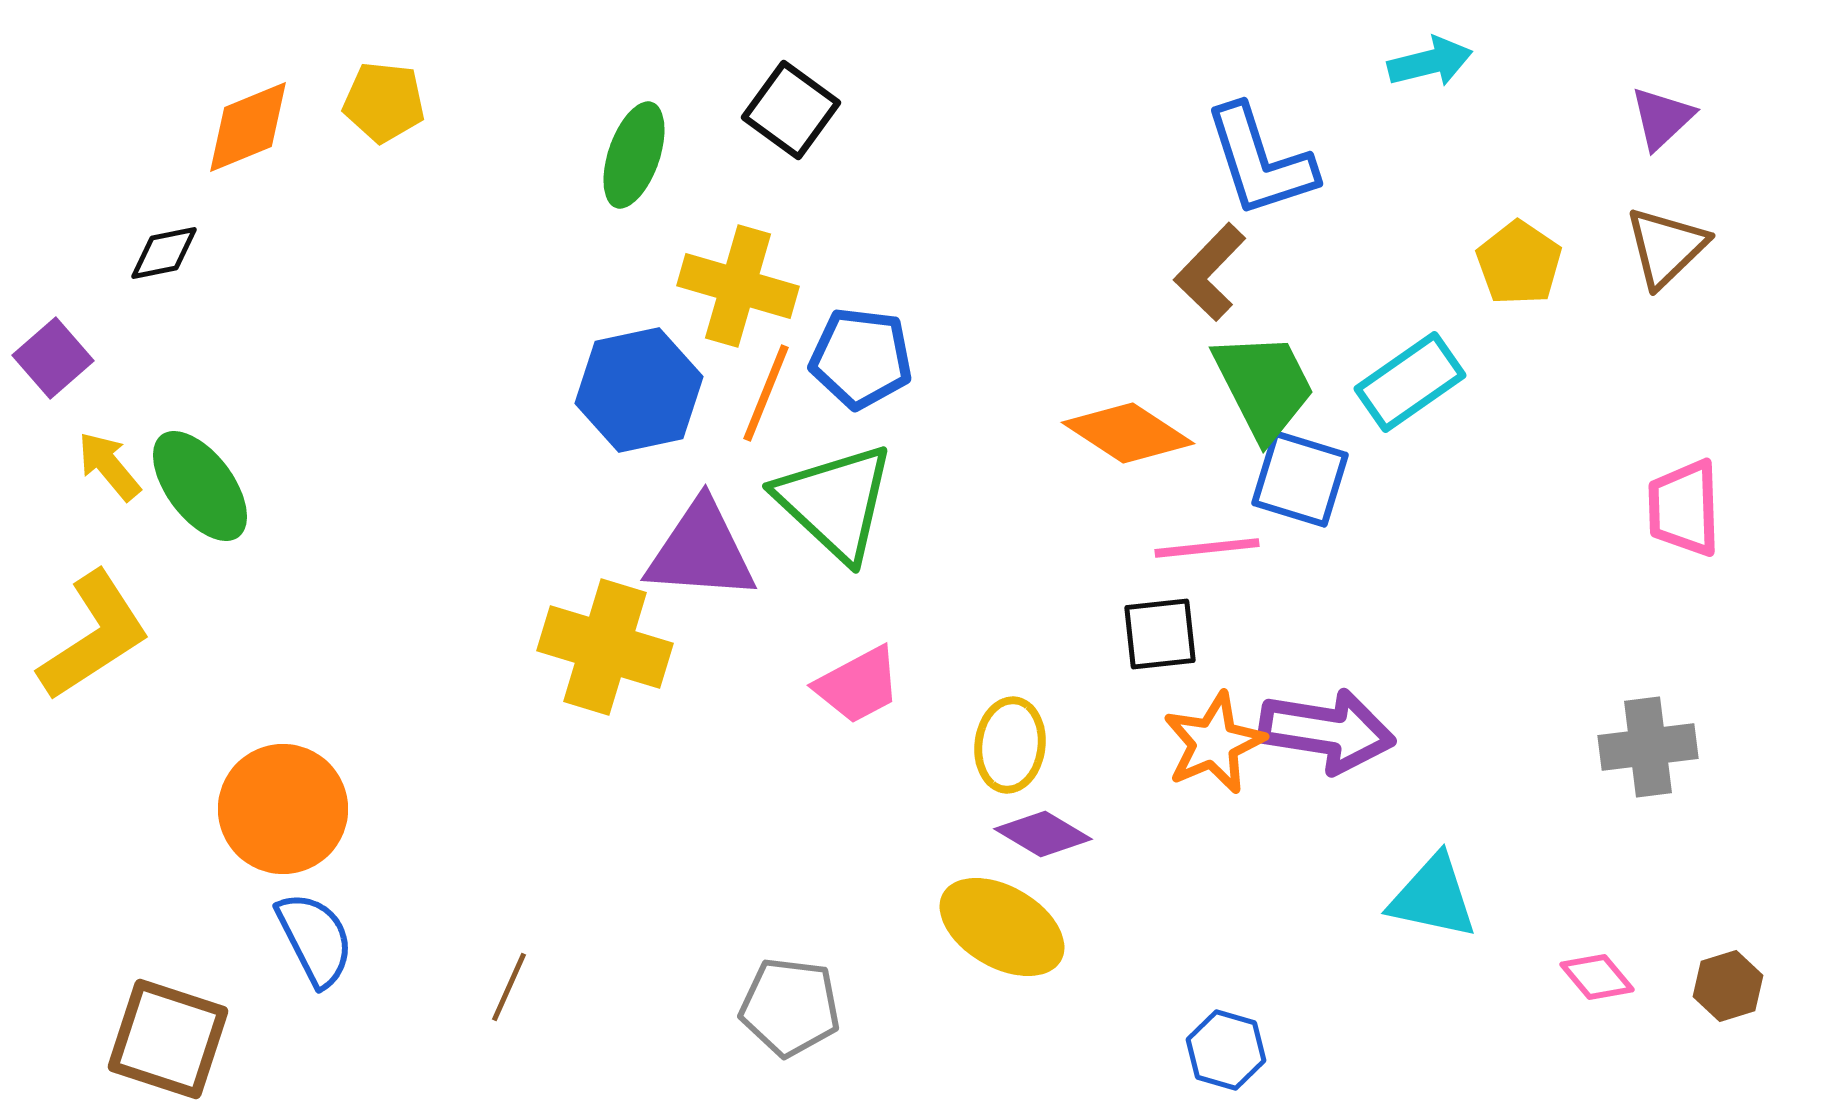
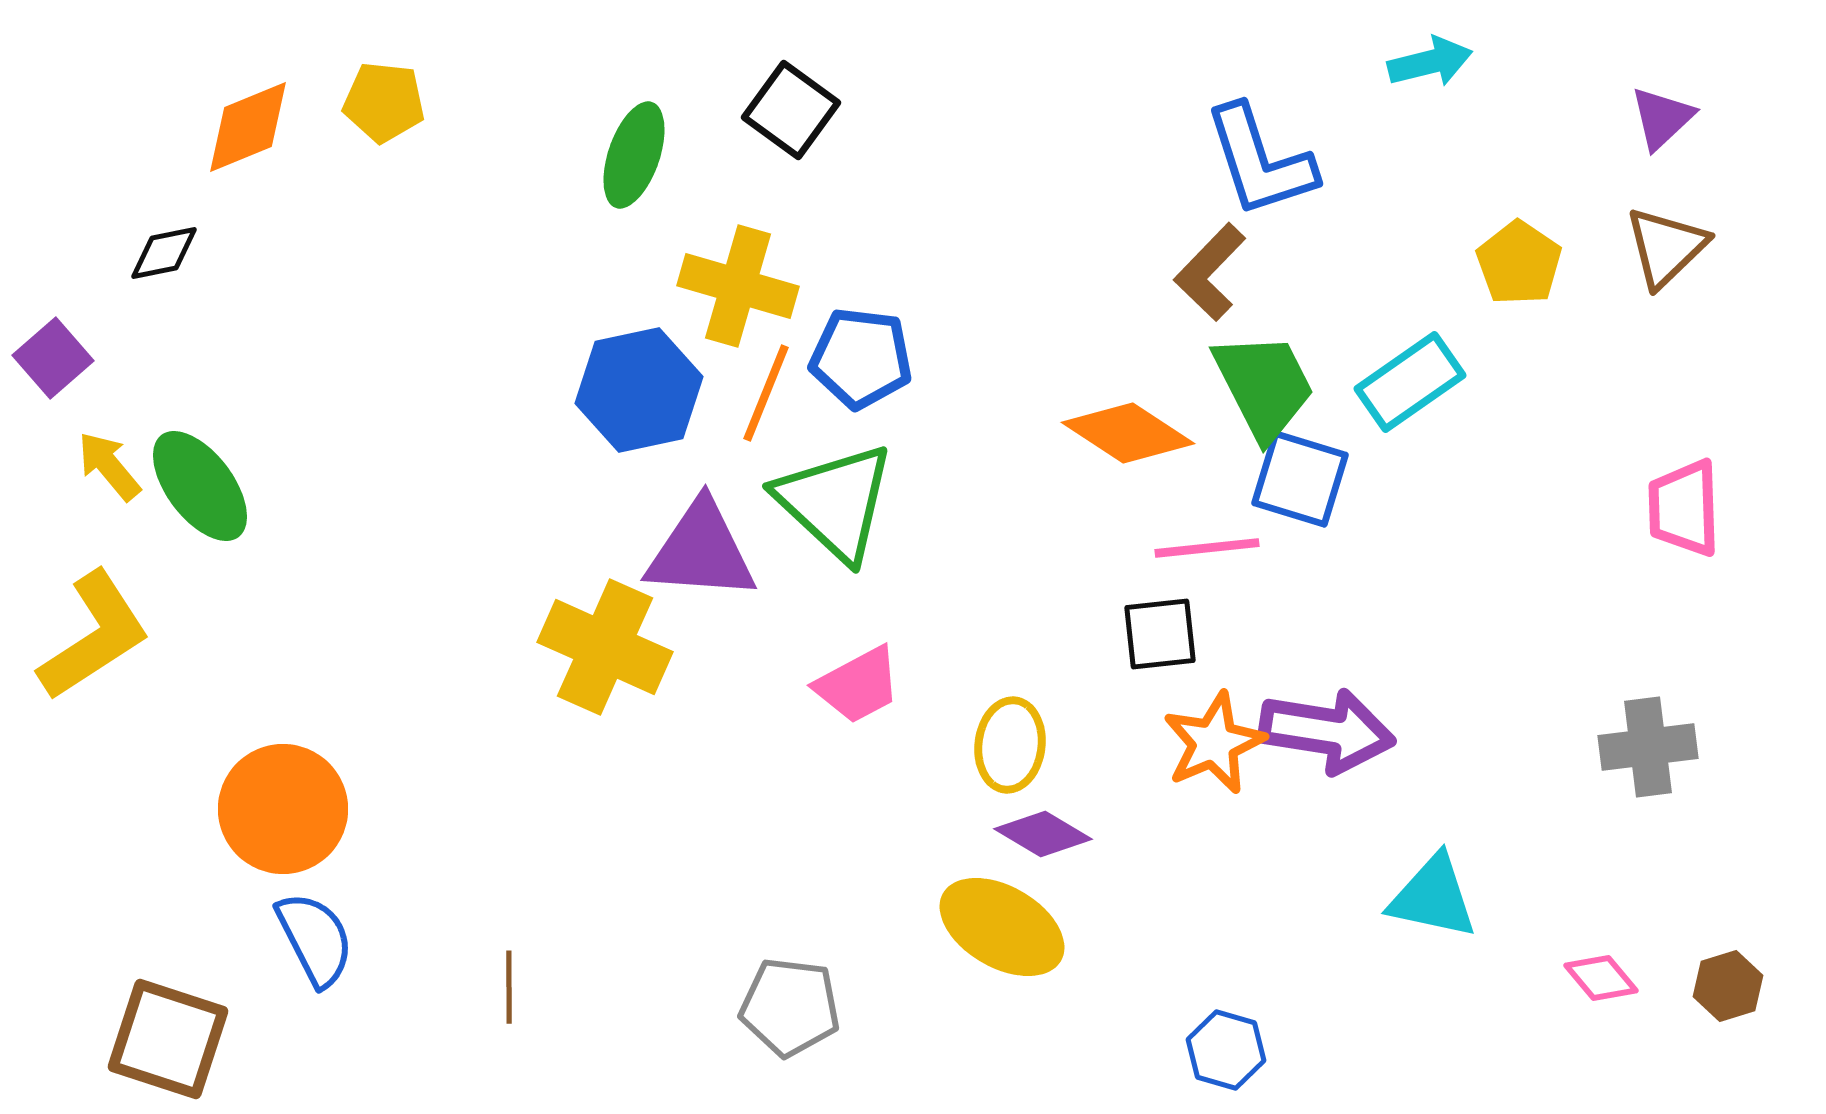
yellow cross at (605, 647): rotated 7 degrees clockwise
pink diamond at (1597, 977): moved 4 px right, 1 px down
brown line at (509, 987): rotated 24 degrees counterclockwise
